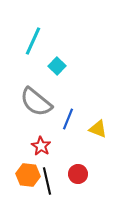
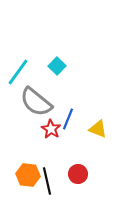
cyan line: moved 15 px left, 31 px down; rotated 12 degrees clockwise
red star: moved 10 px right, 17 px up
